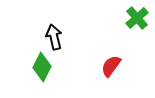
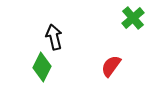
green cross: moved 4 px left
